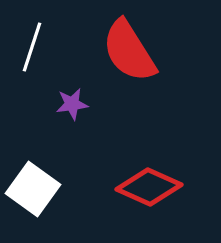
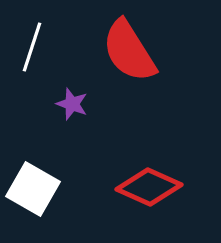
purple star: rotated 28 degrees clockwise
white square: rotated 6 degrees counterclockwise
